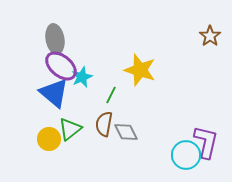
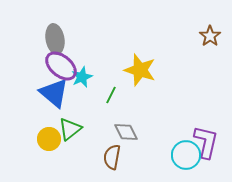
brown semicircle: moved 8 px right, 33 px down
